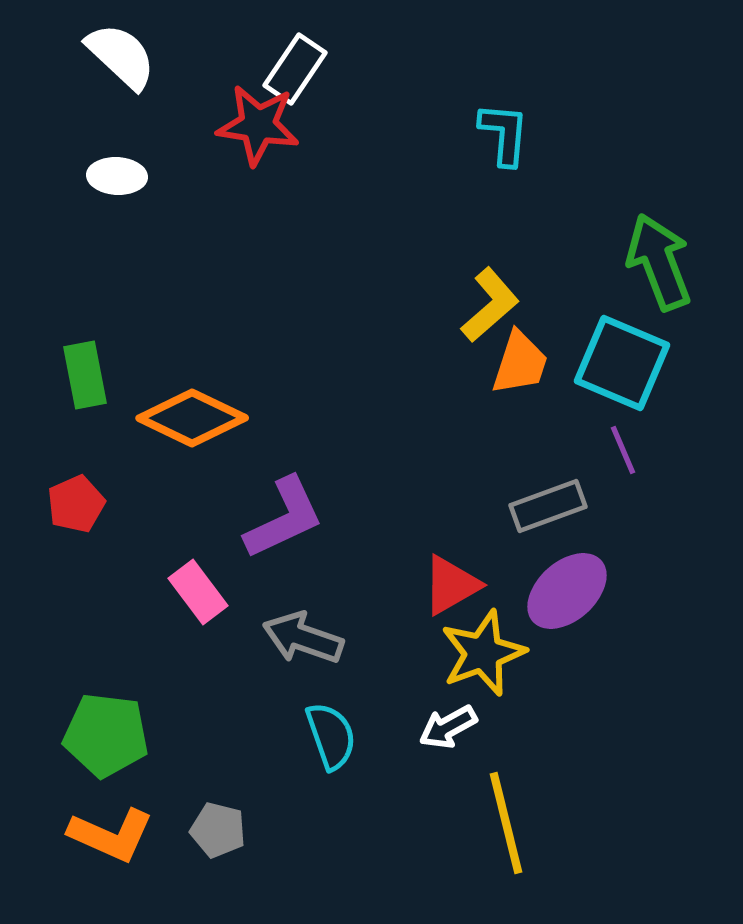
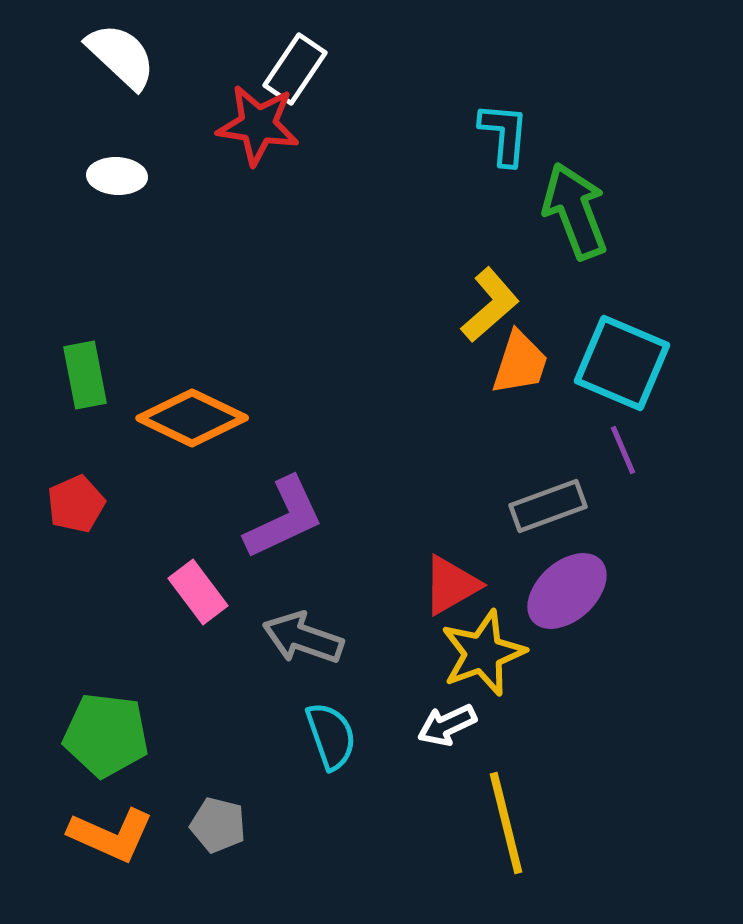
green arrow: moved 84 px left, 51 px up
white arrow: moved 1 px left, 2 px up; rotated 4 degrees clockwise
gray pentagon: moved 5 px up
